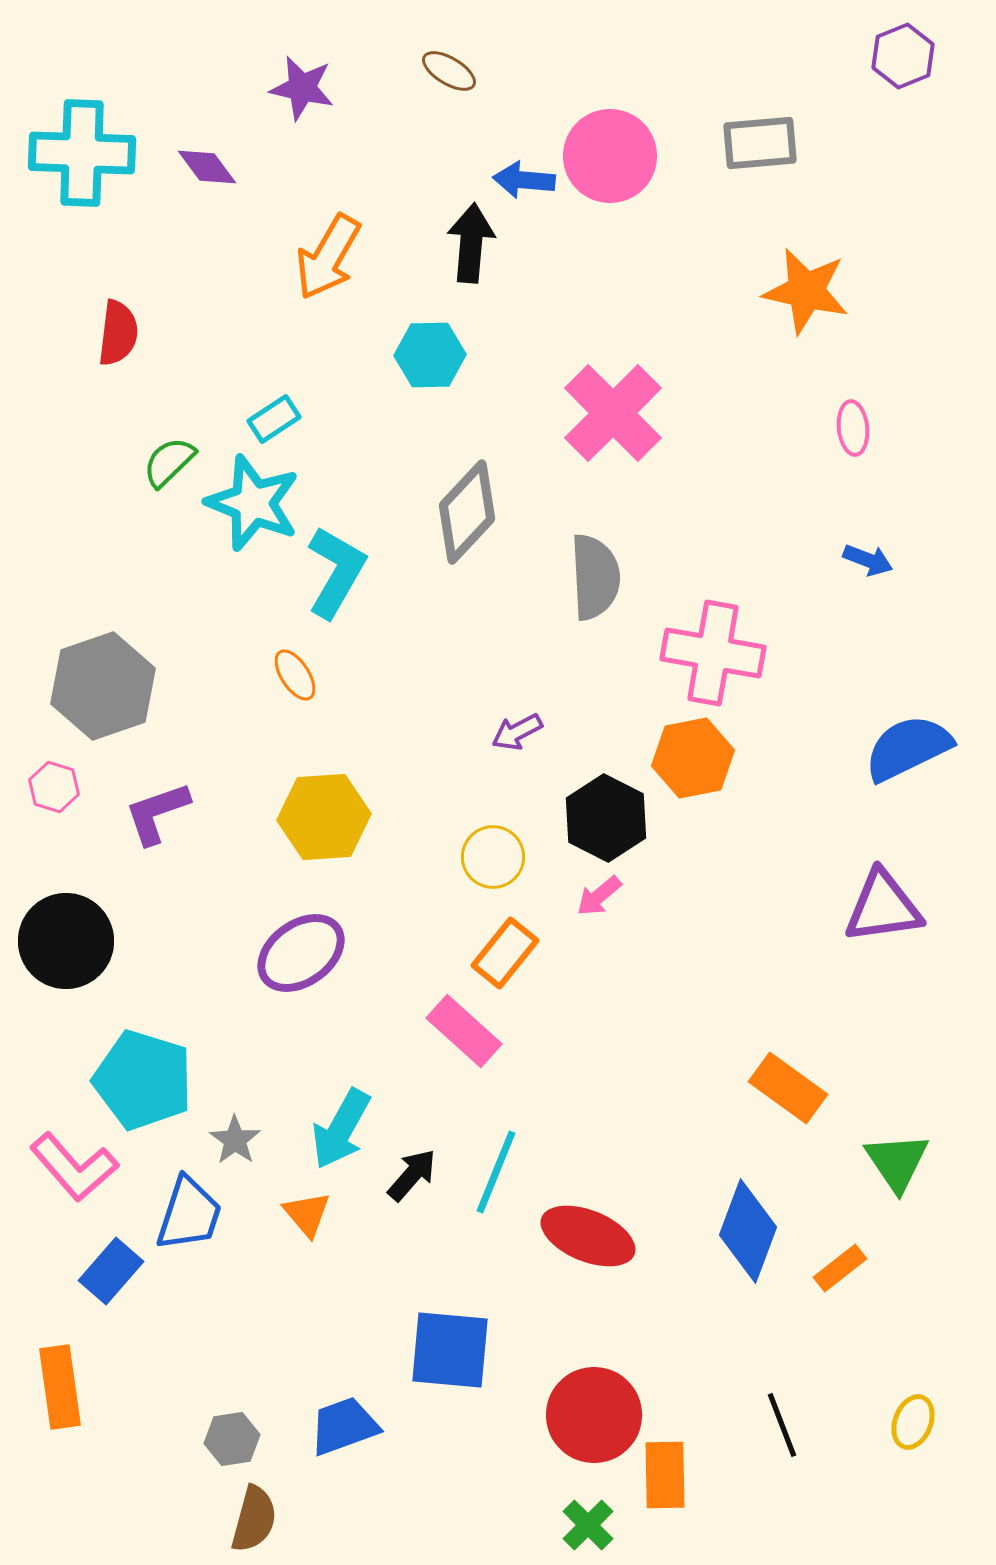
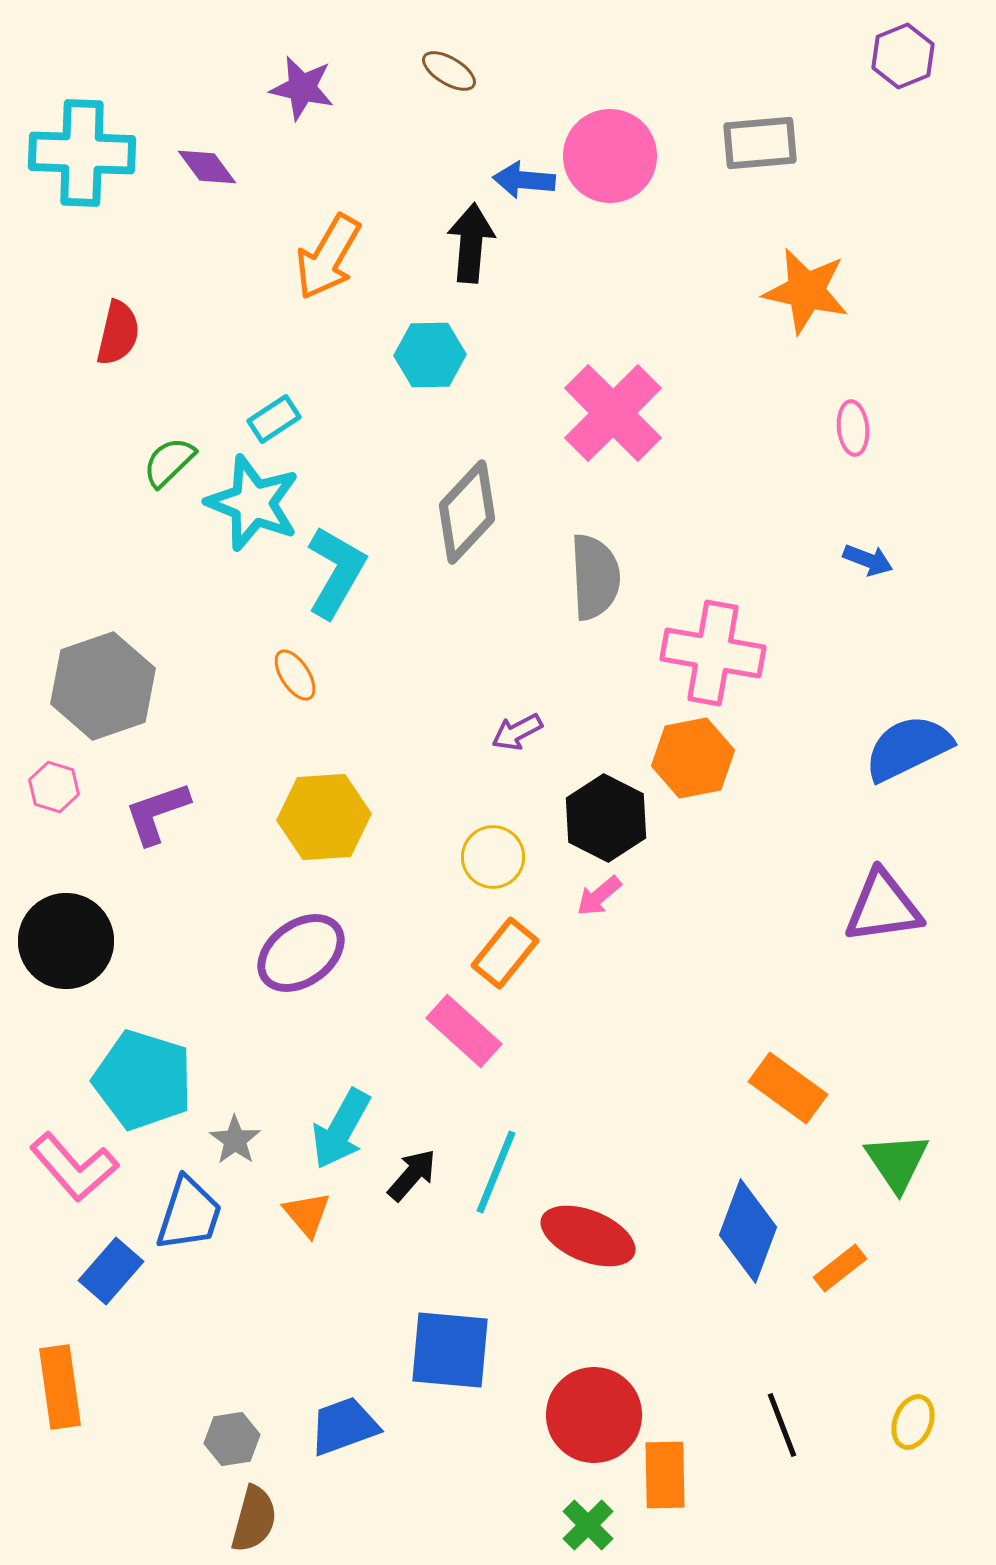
red semicircle at (118, 333): rotated 6 degrees clockwise
